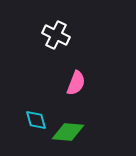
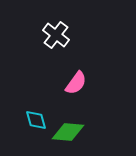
white cross: rotated 12 degrees clockwise
pink semicircle: rotated 15 degrees clockwise
